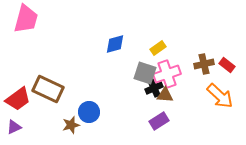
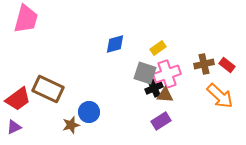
purple rectangle: moved 2 px right
